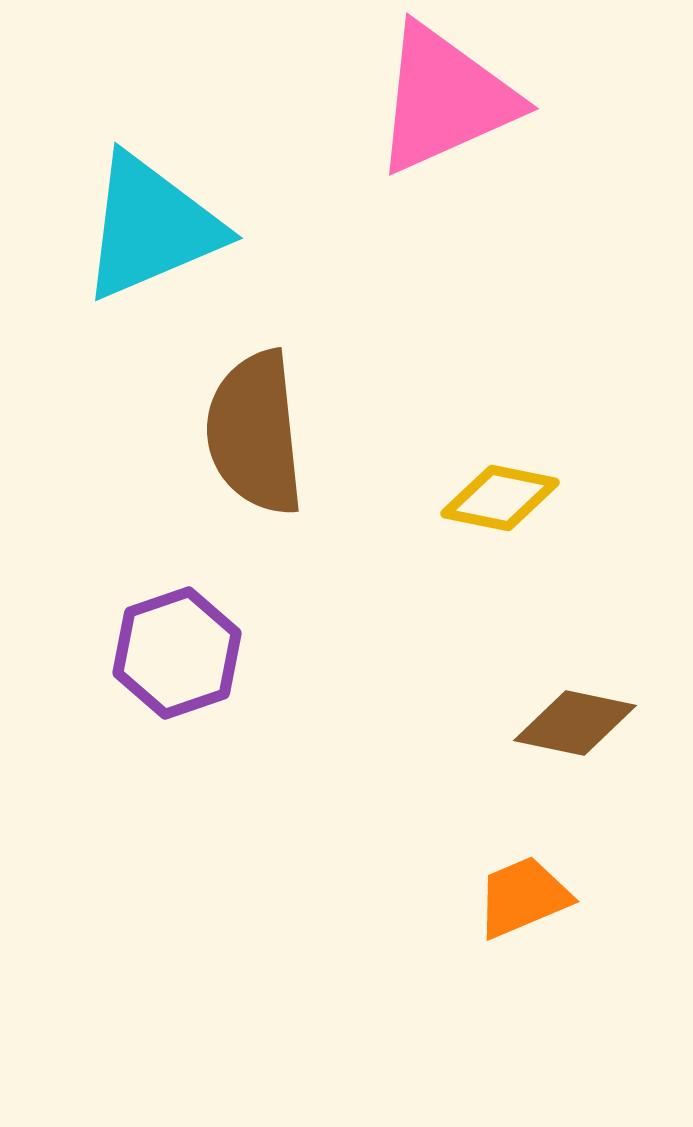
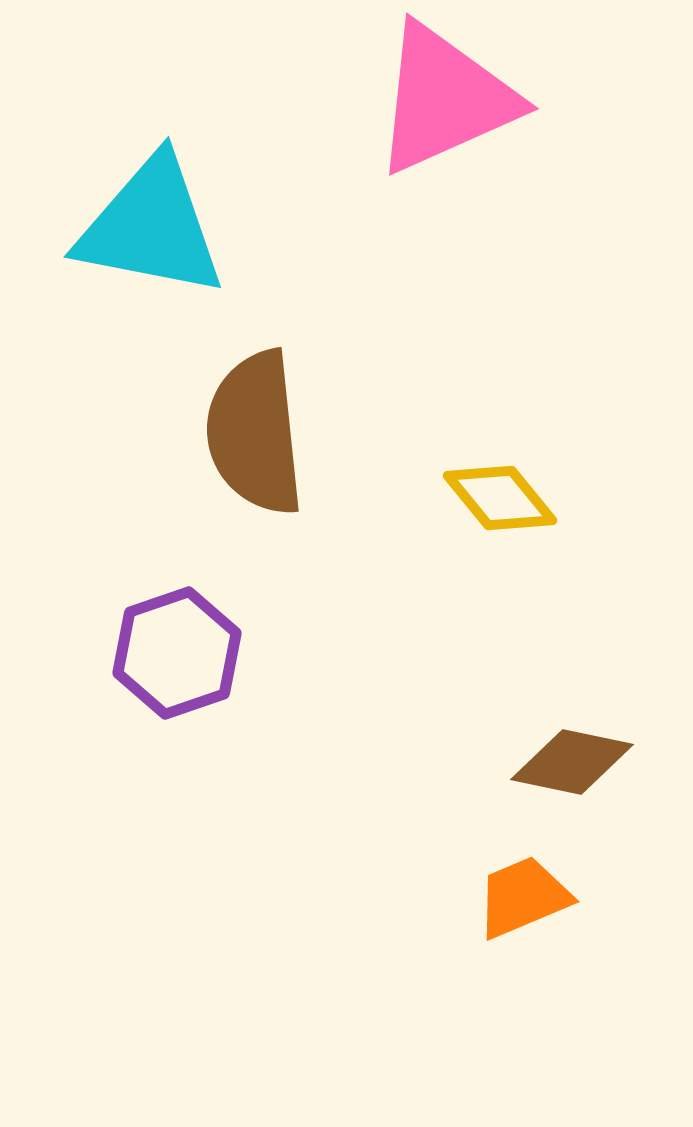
cyan triangle: rotated 34 degrees clockwise
yellow diamond: rotated 39 degrees clockwise
brown diamond: moved 3 px left, 39 px down
